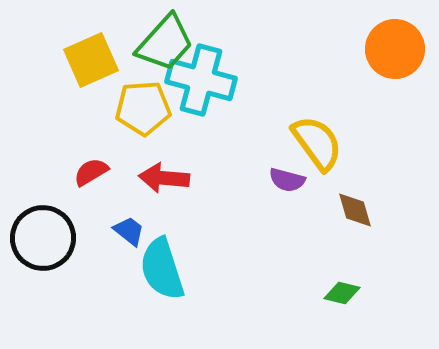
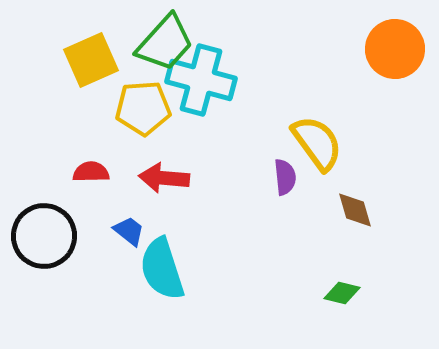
red semicircle: rotated 30 degrees clockwise
purple semicircle: moved 2 px left, 3 px up; rotated 111 degrees counterclockwise
black circle: moved 1 px right, 2 px up
